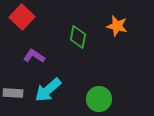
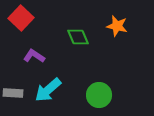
red square: moved 1 px left, 1 px down
green diamond: rotated 35 degrees counterclockwise
green circle: moved 4 px up
